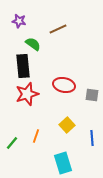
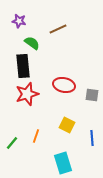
green semicircle: moved 1 px left, 1 px up
yellow square: rotated 21 degrees counterclockwise
